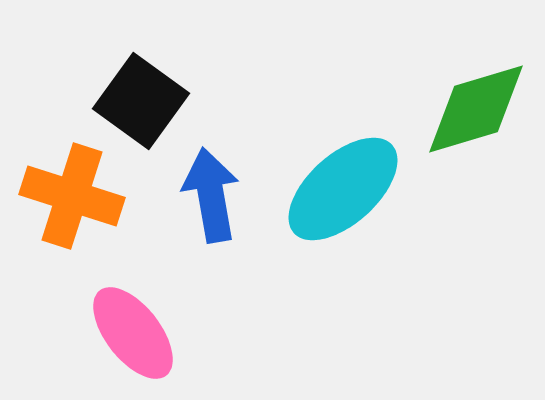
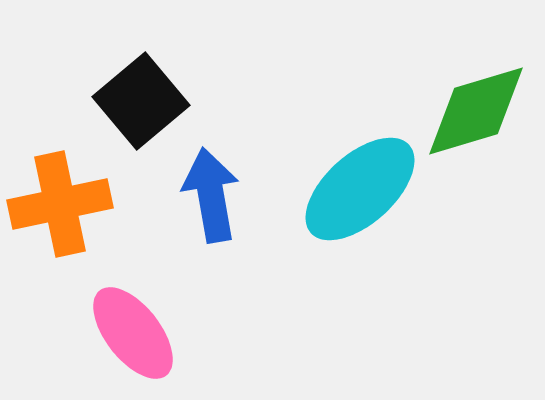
black square: rotated 14 degrees clockwise
green diamond: moved 2 px down
cyan ellipse: moved 17 px right
orange cross: moved 12 px left, 8 px down; rotated 30 degrees counterclockwise
